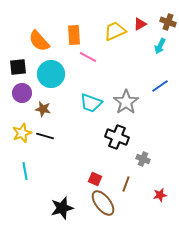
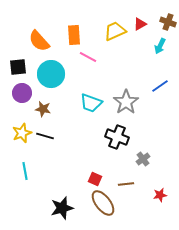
gray cross: rotated 32 degrees clockwise
brown line: rotated 63 degrees clockwise
